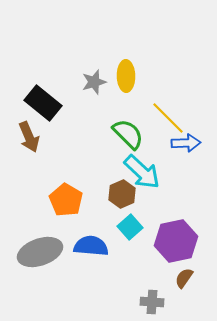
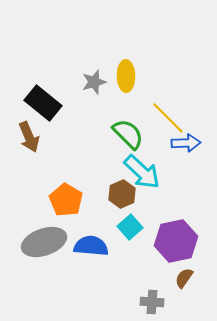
gray ellipse: moved 4 px right, 10 px up
